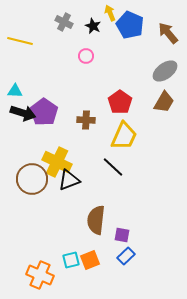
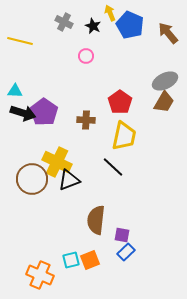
gray ellipse: moved 10 px down; rotated 10 degrees clockwise
yellow trapezoid: rotated 12 degrees counterclockwise
blue rectangle: moved 4 px up
